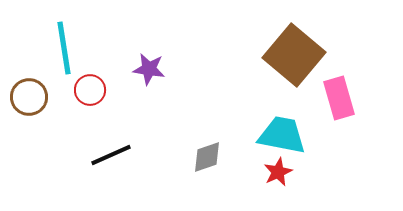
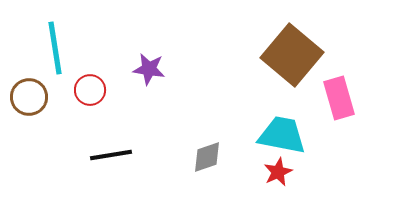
cyan line: moved 9 px left
brown square: moved 2 px left
black line: rotated 15 degrees clockwise
